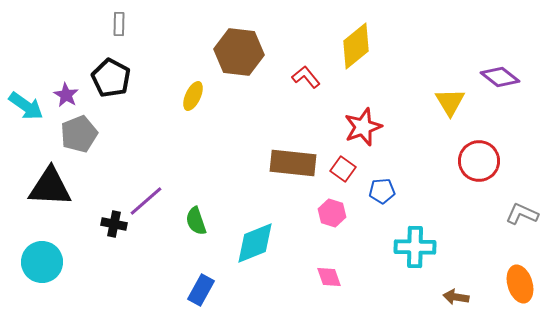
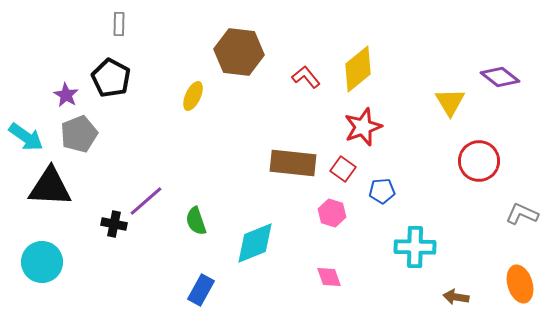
yellow diamond: moved 2 px right, 23 px down
cyan arrow: moved 31 px down
